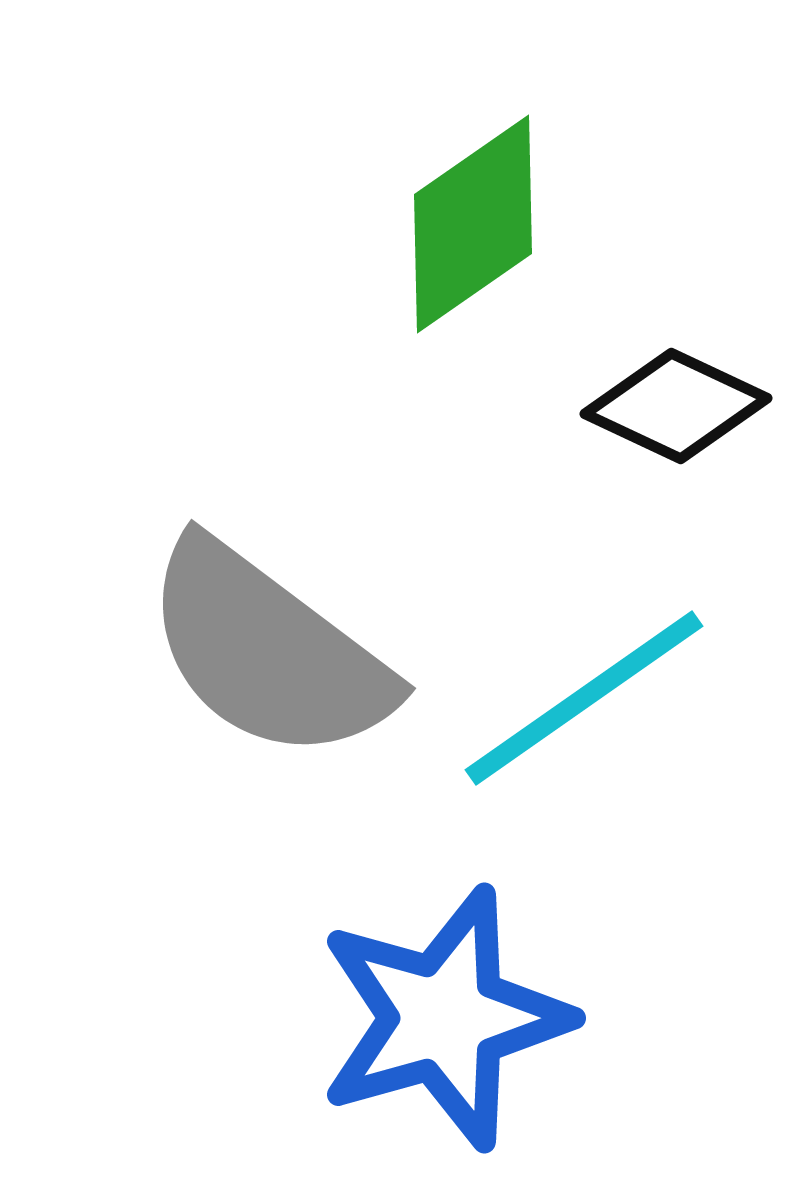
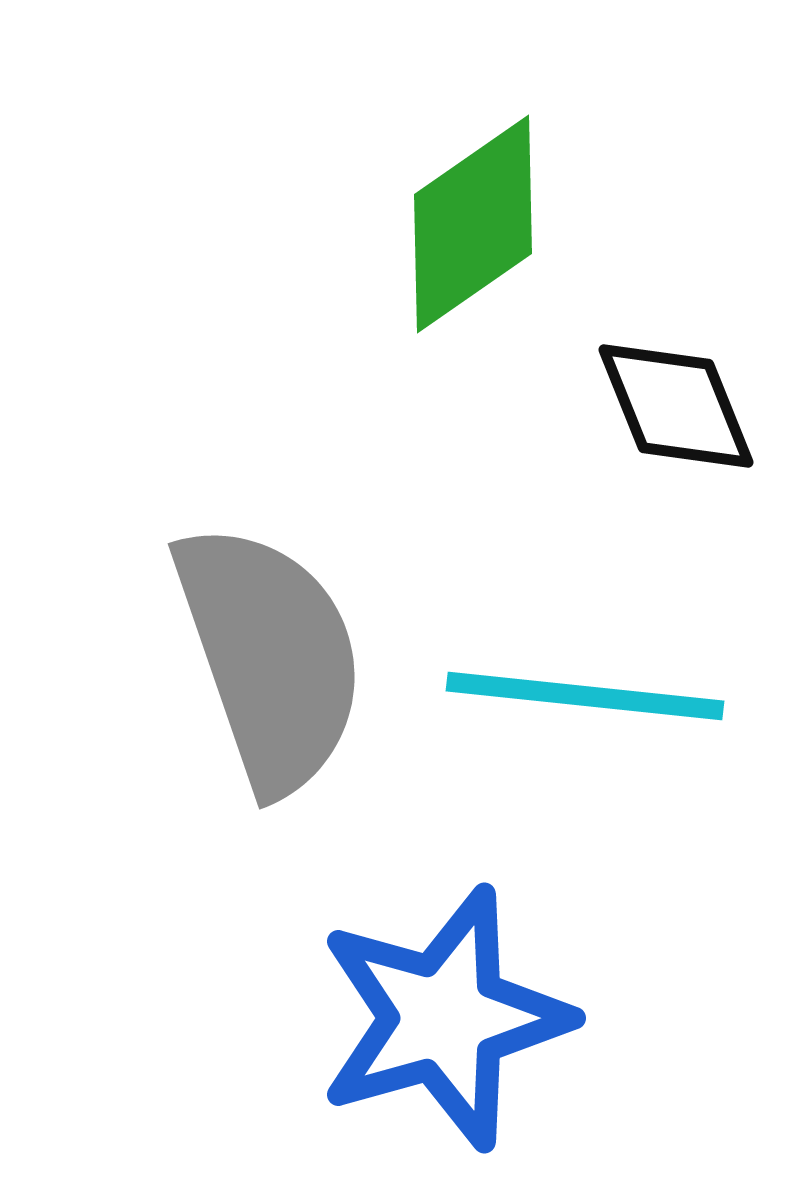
black diamond: rotated 43 degrees clockwise
gray semicircle: moved 2 px right, 6 px down; rotated 146 degrees counterclockwise
cyan line: moved 1 px right, 2 px up; rotated 41 degrees clockwise
